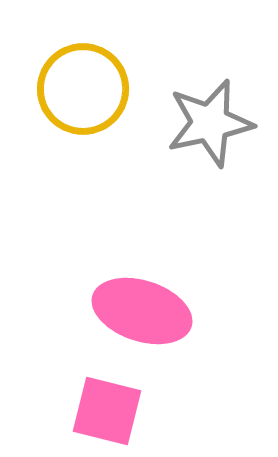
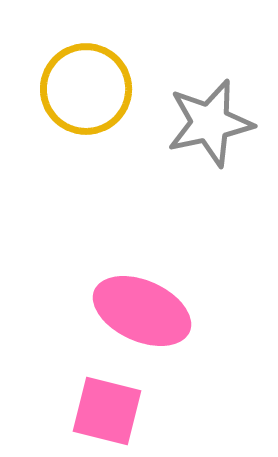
yellow circle: moved 3 px right
pink ellipse: rotated 6 degrees clockwise
